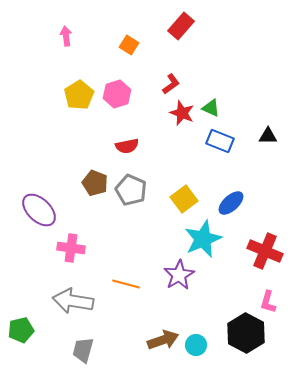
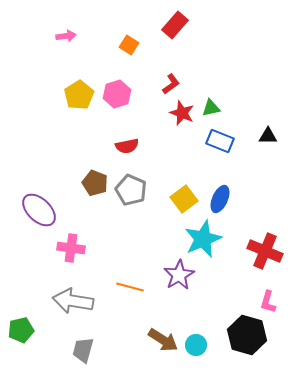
red rectangle: moved 6 px left, 1 px up
pink arrow: rotated 90 degrees clockwise
green triangle: rotated 36 degrees counterclockwise
blue ellipse: moved 11 px left, 4 px up; rotated 24 degrees counterclockwise
orange line: moved 4 px right, 3 px down
black hexagon: moved 1 px right, 2 px down; rotated 12 degrees counterclockwise
brown arrow: rotated 52 degrees clockwise
